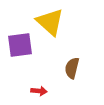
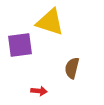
yellow triangle: rotated 24 degrees counterclockwise
